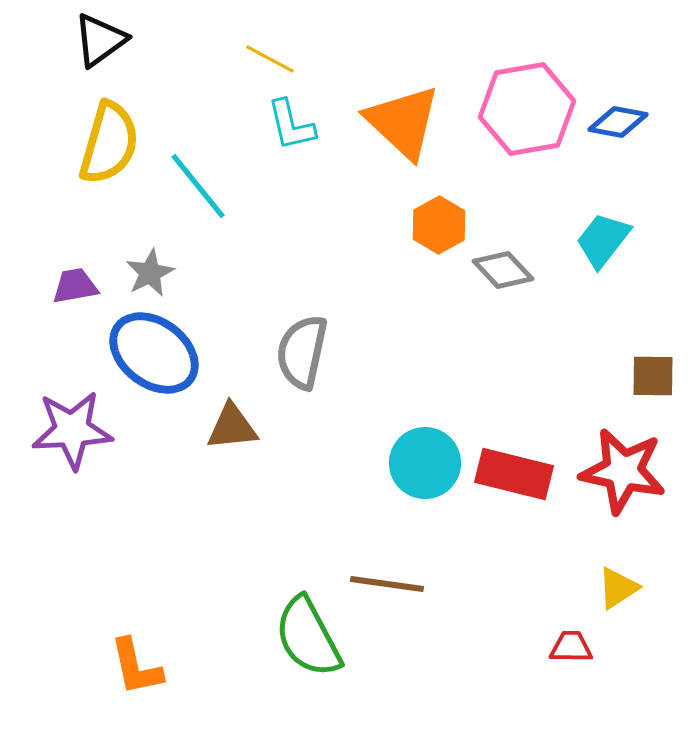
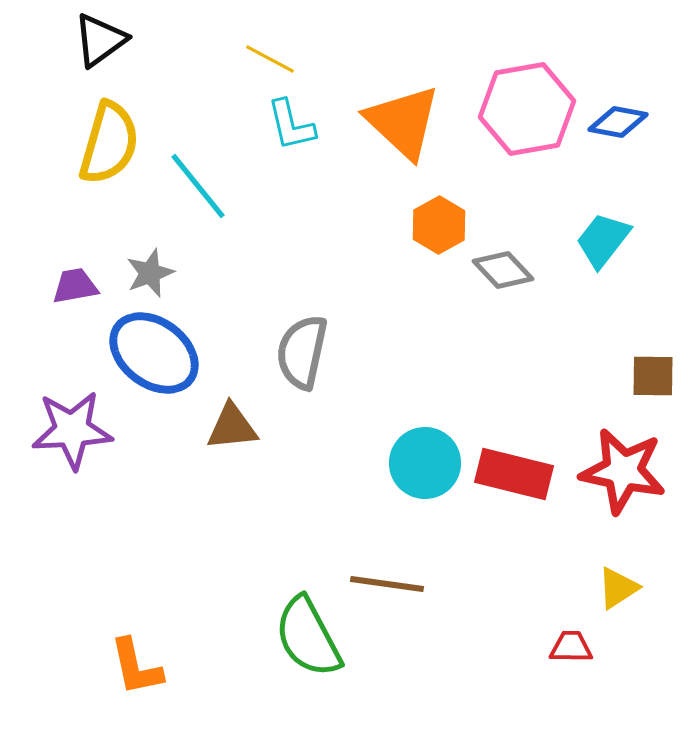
gray star: rotated 6 degrees clockwise
